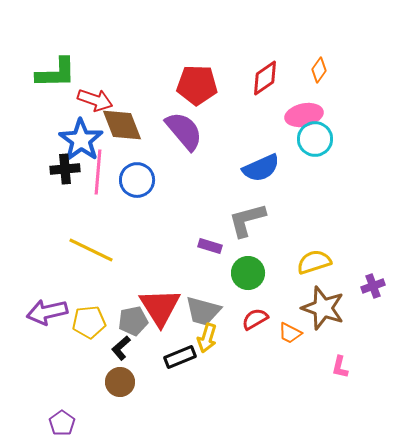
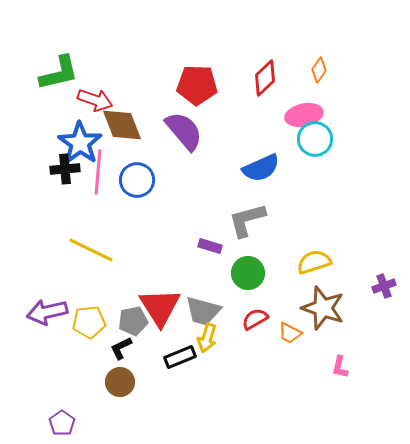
green L-shape: moved 3 px right; rotated 12 degrees counterclockwise
red diamond: rotated 9 degrees counterclockwise
blue star: moved 1 px left, 3 px down
purple cross: moved 11 px right
black L-shape: rotated 15 degrees clockwise
